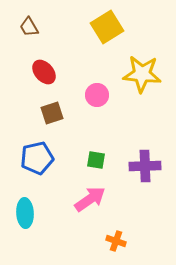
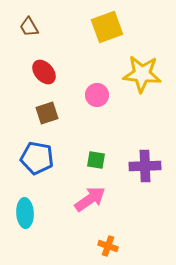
yellow square: rotated 12 degrees clockwise
brown square: moved 5 px left
blue pentagon: rotated 24 degrees clockwise
orange cross: moved 8 px left, 5 px down
